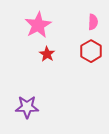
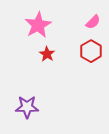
pink semicircle: rotated 42 degrees clockwise
